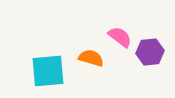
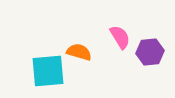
pink semicircle: rotated 20 degrees clockwise
orange semicircle: moved 12 px left, 6 px up
